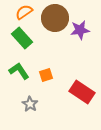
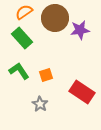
gray star: moved 10 px right
